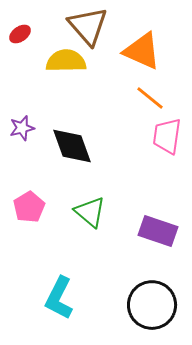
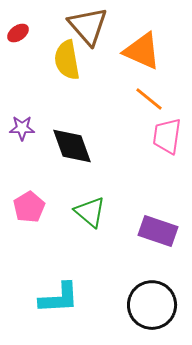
red ellipse: moved 2 px left, 1 px up
yellow semicircle: moved 1 px right, 1 px up; rotated 99 degrees counterclockwise
orange line: moved 1 px left, 1 px down
purple star: rotated 15 degrees clockwise
cyan L-shape: rotated 120 degrees counterclockwise
